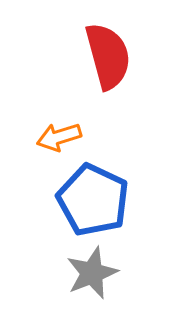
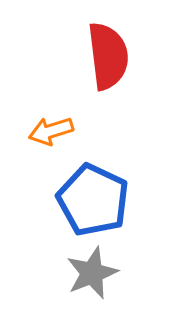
red semicircle: rotated 8 degrees clockwise
orange arrow: moved 8 px left, 6 px up
